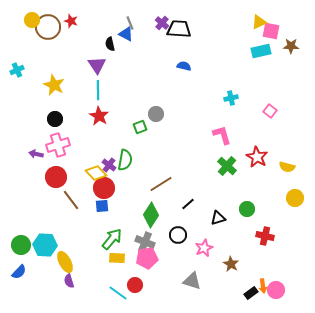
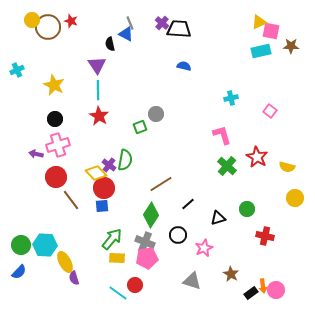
brown star at (231, 264): moved 10 px down
purple semicircle at (69, 281): moved 5 px right, 3 px up
